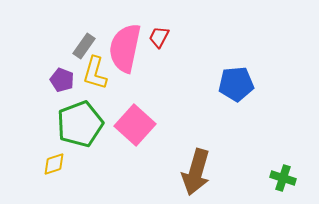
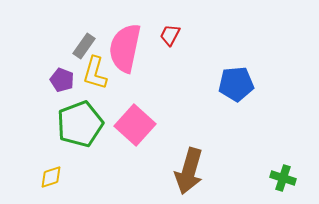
red trapezoid: moved 11 px right, 2 px up
yellow diamond: moved 3 px left, 13 px down
brown arrow: moved 7 px left, 1 px up
